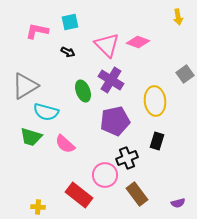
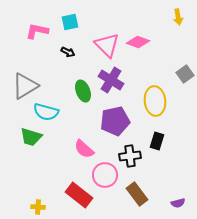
pink semicircle: moved 19 px right, 5 px down
black cross: moved 3 px right, 2 px up; rotated 15 degrees clockwise
